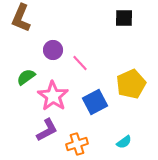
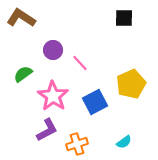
brown L-shape: rotated 100 degrees clockwise
green semicircle: moved 3 px left, 3 px up
